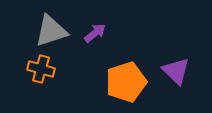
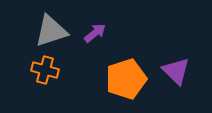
orange cross: moved 4 px right, 1 px down
orange pentagon: moved 3 px up
